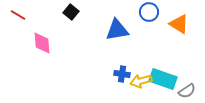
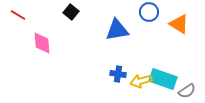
blue cross: moved 4 px left
